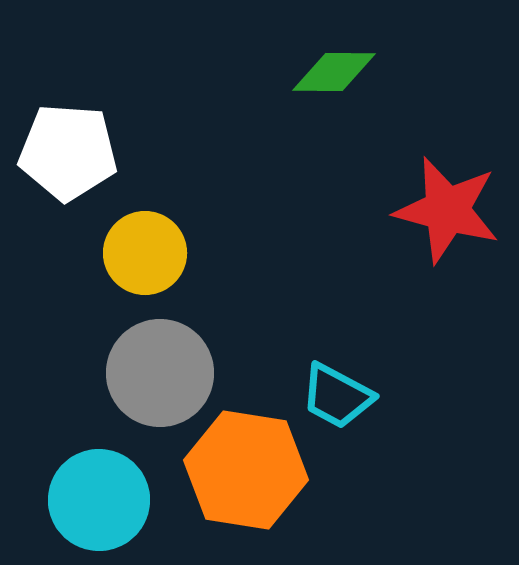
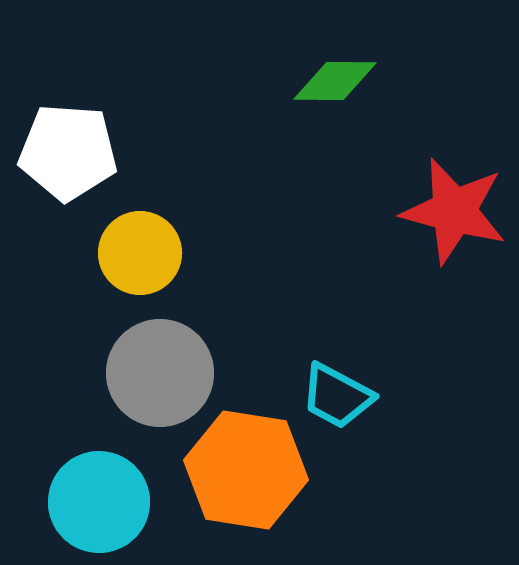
green diamond: moved 1 px right, 9 px down
red star: moved 7 px right, 1 px down
yellow circle: moved 5 px left
cyan circle: moved 2 px down
